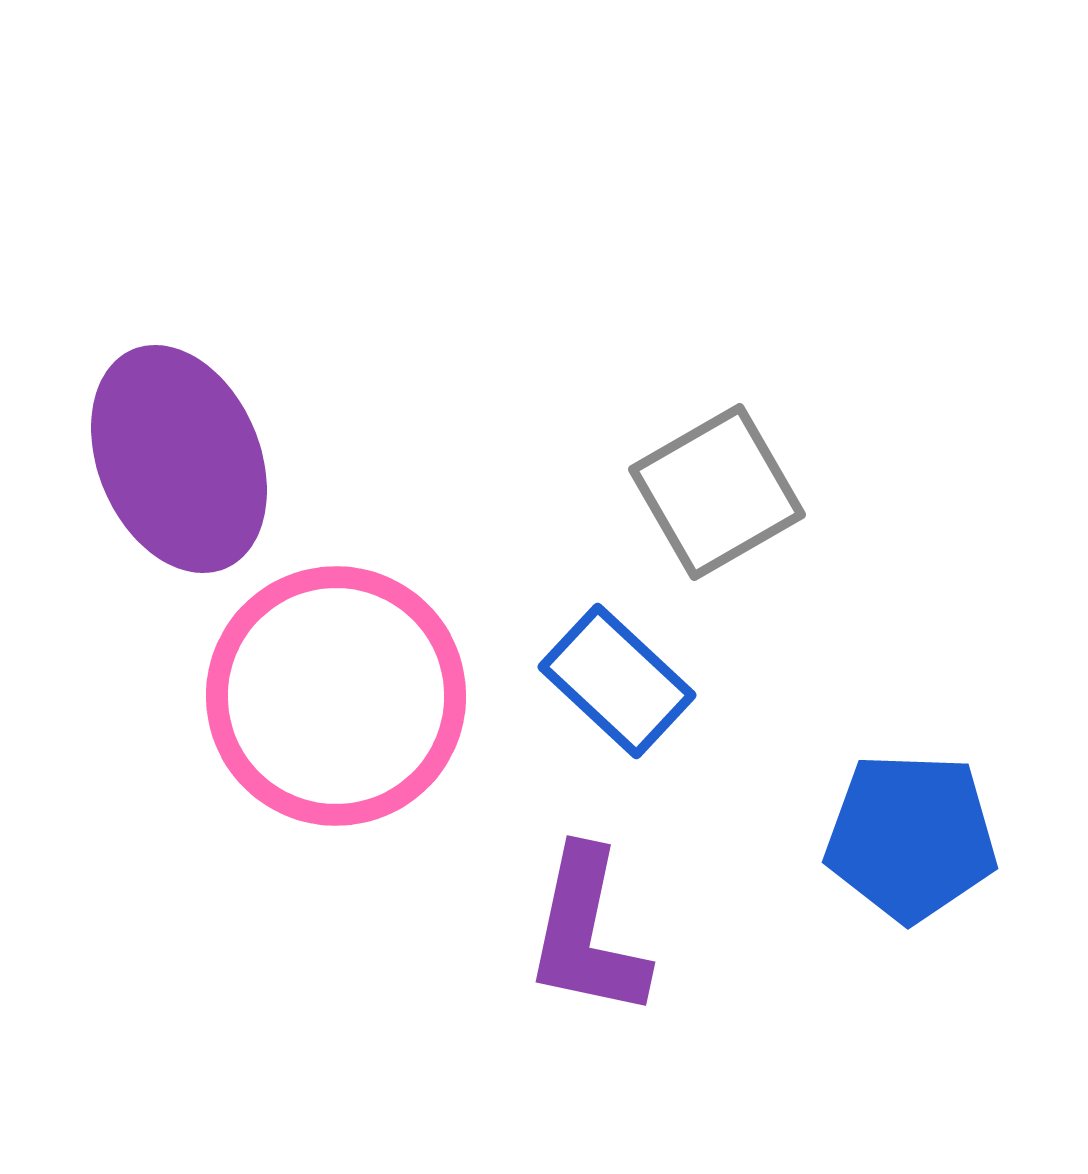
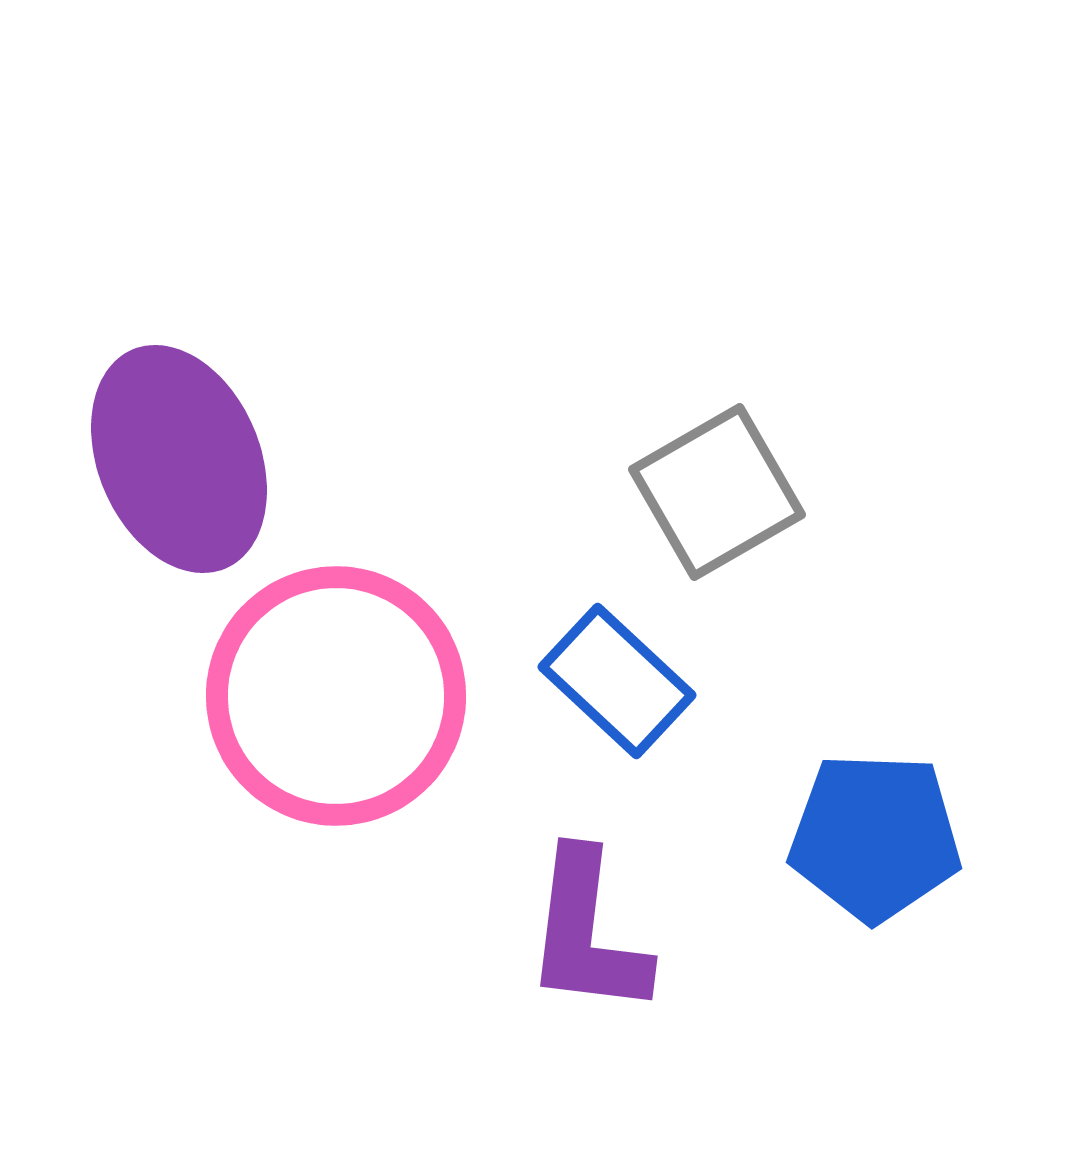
blue pentagon: moved 36 px left
purple L-shape: rotated 5 degrees counterclockwise
